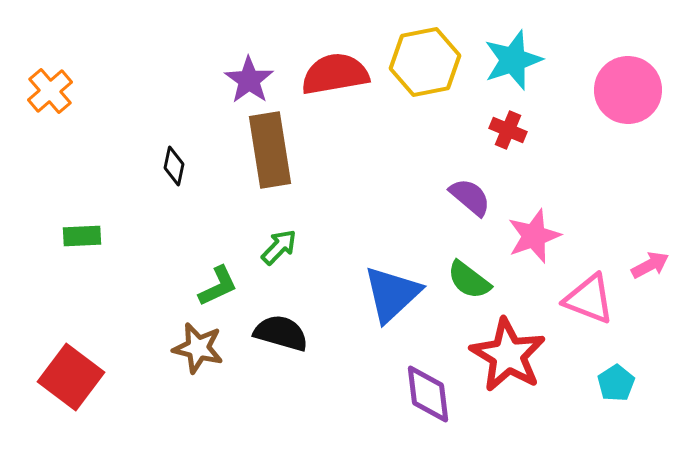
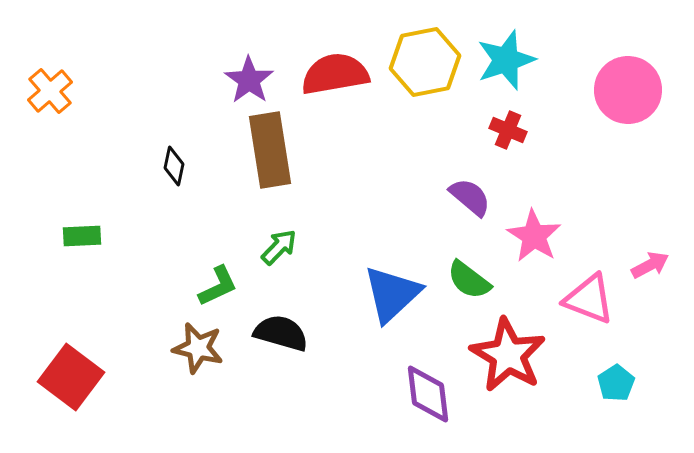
cyan star: moved 7 px left
pink star: rotated 20 degrees counterclockwise
